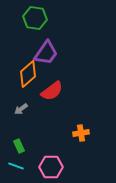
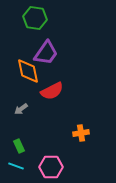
orange diamond: moved 3 px up; rotated 60 degrees counterclockwise
red semicircle: rotated 10 degrees clockwise
